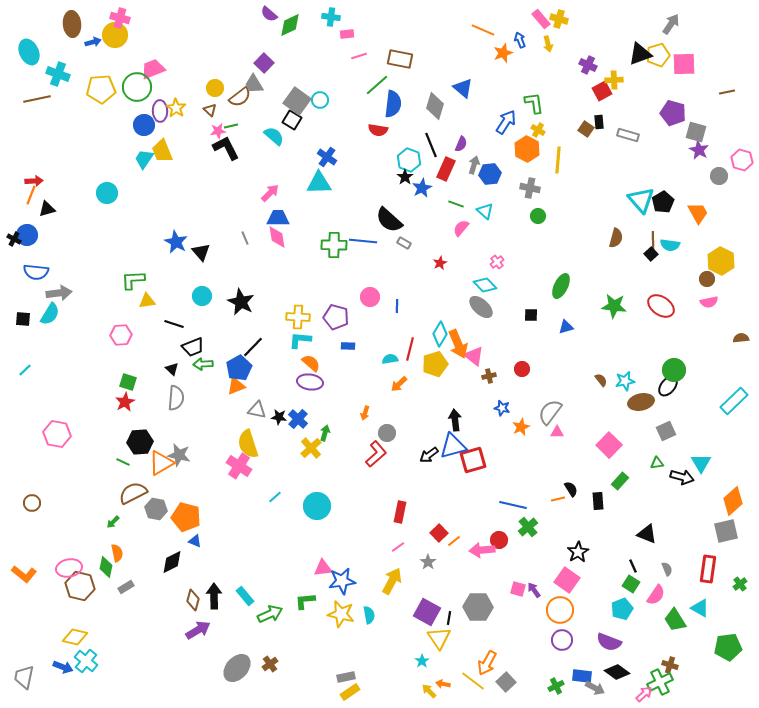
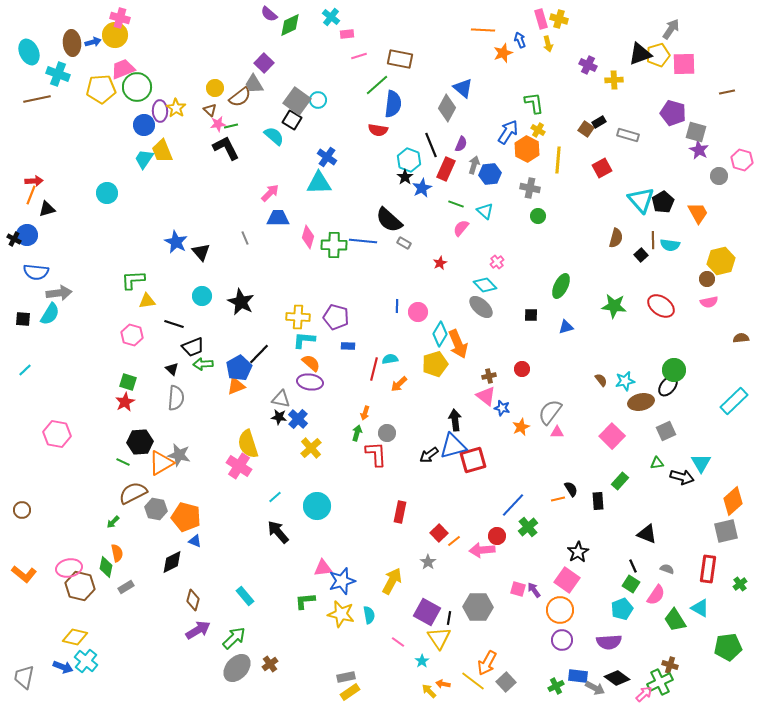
cyan cross at (331, 17): rotated 30 degrees clockwise
pink rectangle at (541, 19): rotated 24 degrees clockwise
brown ellipse at (72, 24): moved 19 px down
gray arrow at (671, 24): moved 5 px down
orange line at (483, 30): rotated 20 degrees counterclockwise
pink trapezoid at (153, 69): moved 30 px left
red square at (602, 91): moved 77 px down
cyan circle at (320, 100): moved 2 px left
gray diamond at (435, 106): moved 12 px right, 2 px down; rotated 12 degrees clockwise
blue arrow at (506, 122): moved 2 px right, 10 px down
black rectangle at (599, 122): rotated 64 degrees clockwise
pink star at (218, 131): moved 7 px up
pink diamond at (277, 237): moved 31 px right; rotated 25 degrees clockwise
black square at (651, 254): moved 10 px left, 1 px down
yellow hexagon at (721, 261): rotated 20 degrees clockwise
pink circle at (370, 297): moved 48 px right, 15 px down
pink hexagon at (121, 335): moved 11 px right; rotated 20 degrees clockwise
cyan L-shape at (300, 340): moved 4 px right
black line at (253, 347): moved 6 px right, 7 px down
red line at (410, 349): moved 36 px left, 20 px down
pink triangle at (474, 356): moved 12 px right, 40 px down
gray triangle at (257, 410): moved 24 px right, 11 px up
green arrow at (325, 433): moved 32 px right
pink square at (609, 445): moved 3 px right, 9 px up
red L-shape at (376, 454): rotated 52 degrees counterclockwise
brown circle at (32, 503): moved 10 px left, 7 px down
blue line at (513, 505): rotated 60 degrees counterclockwise
red circle at (499, 540): moved 2 px left, 4 px up
pink line at (398, 547): moved 95 px down; rotated 72 degrees clockwise
gray semicircle at (667, 569): rotated 48 degrees counterclockwise
blue star at (342, 581): rotated 8 degrees counterclockwise
black arrow at (214, 596): moved 64 px right, 64 px up; rotated 40 degrees counterclockwise
green arrow at (270, 614): moved 36 px left, 24 px down; rotated 20 degrees counterclockwise
purple semicircle at (609, 642): rotated 25 degrees counterclockwise
black diamond at (617, 672): moved 6 px down
blue rectangle at (582, 676): moved 4 px left
